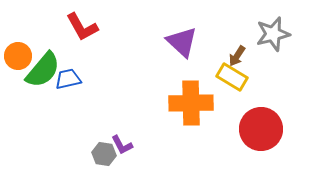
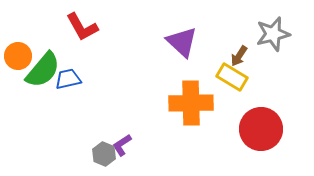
brown arrow: moved 2 px right
purple L-shape: rotated 85 degrees clockwise
gray hexagon: rotated 15 degrees clockwise
